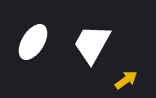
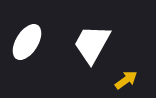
white ellipse: moved 6 px left
